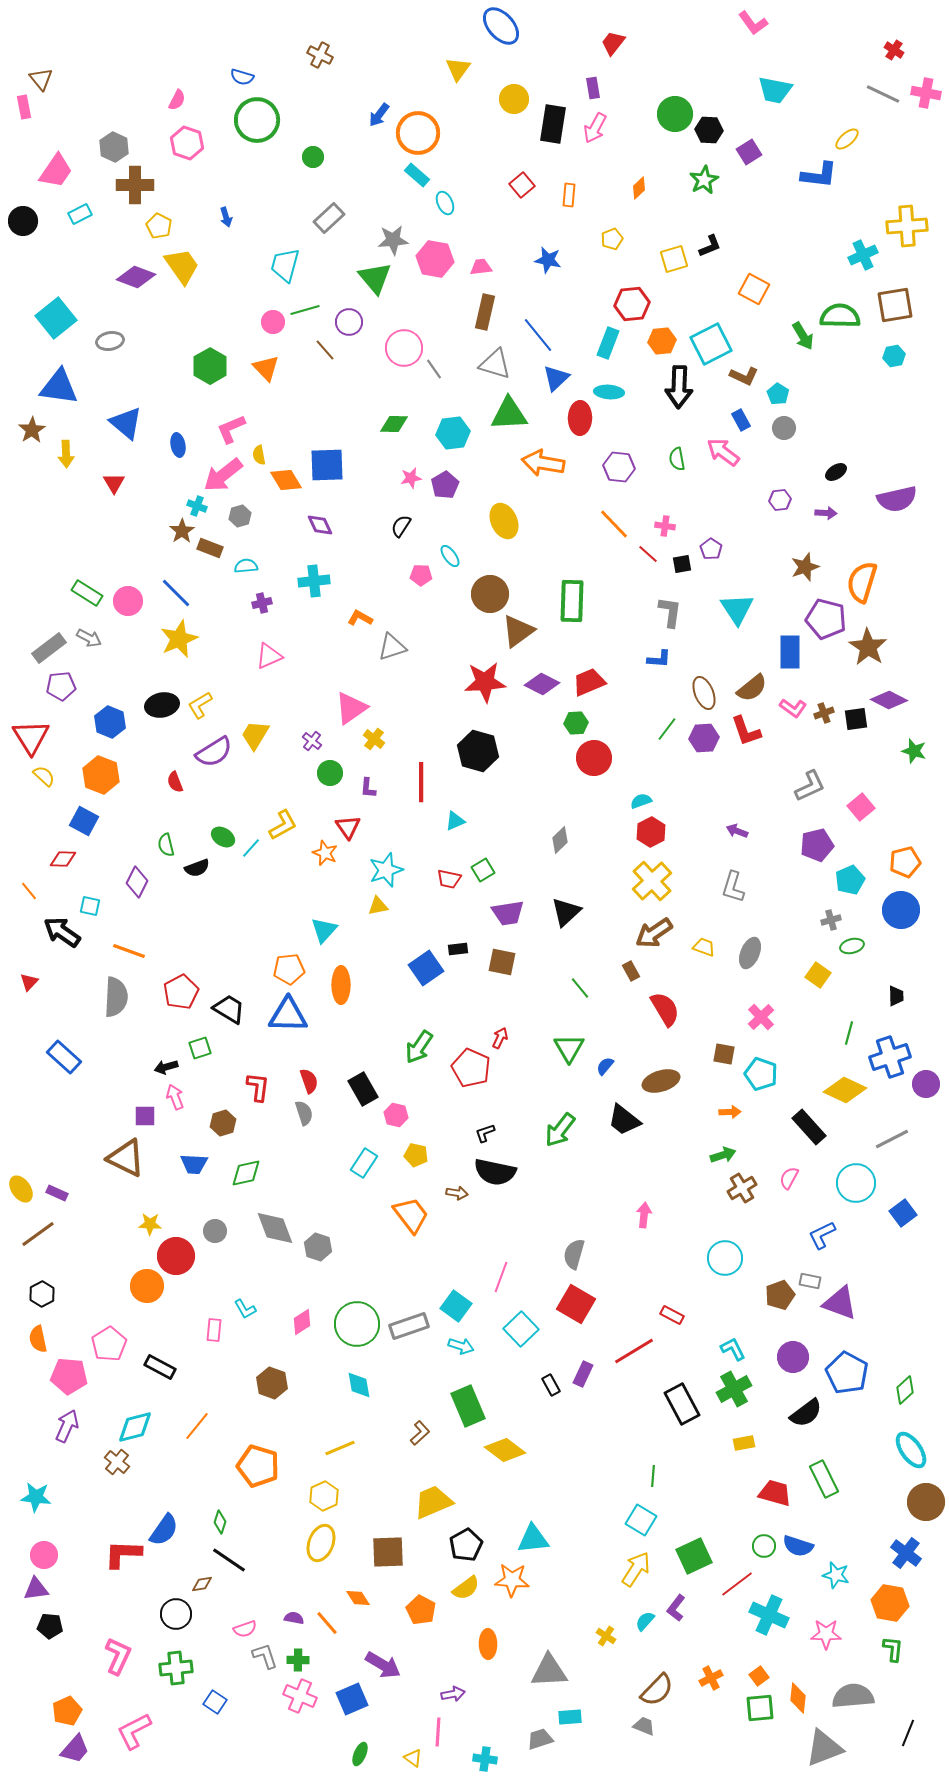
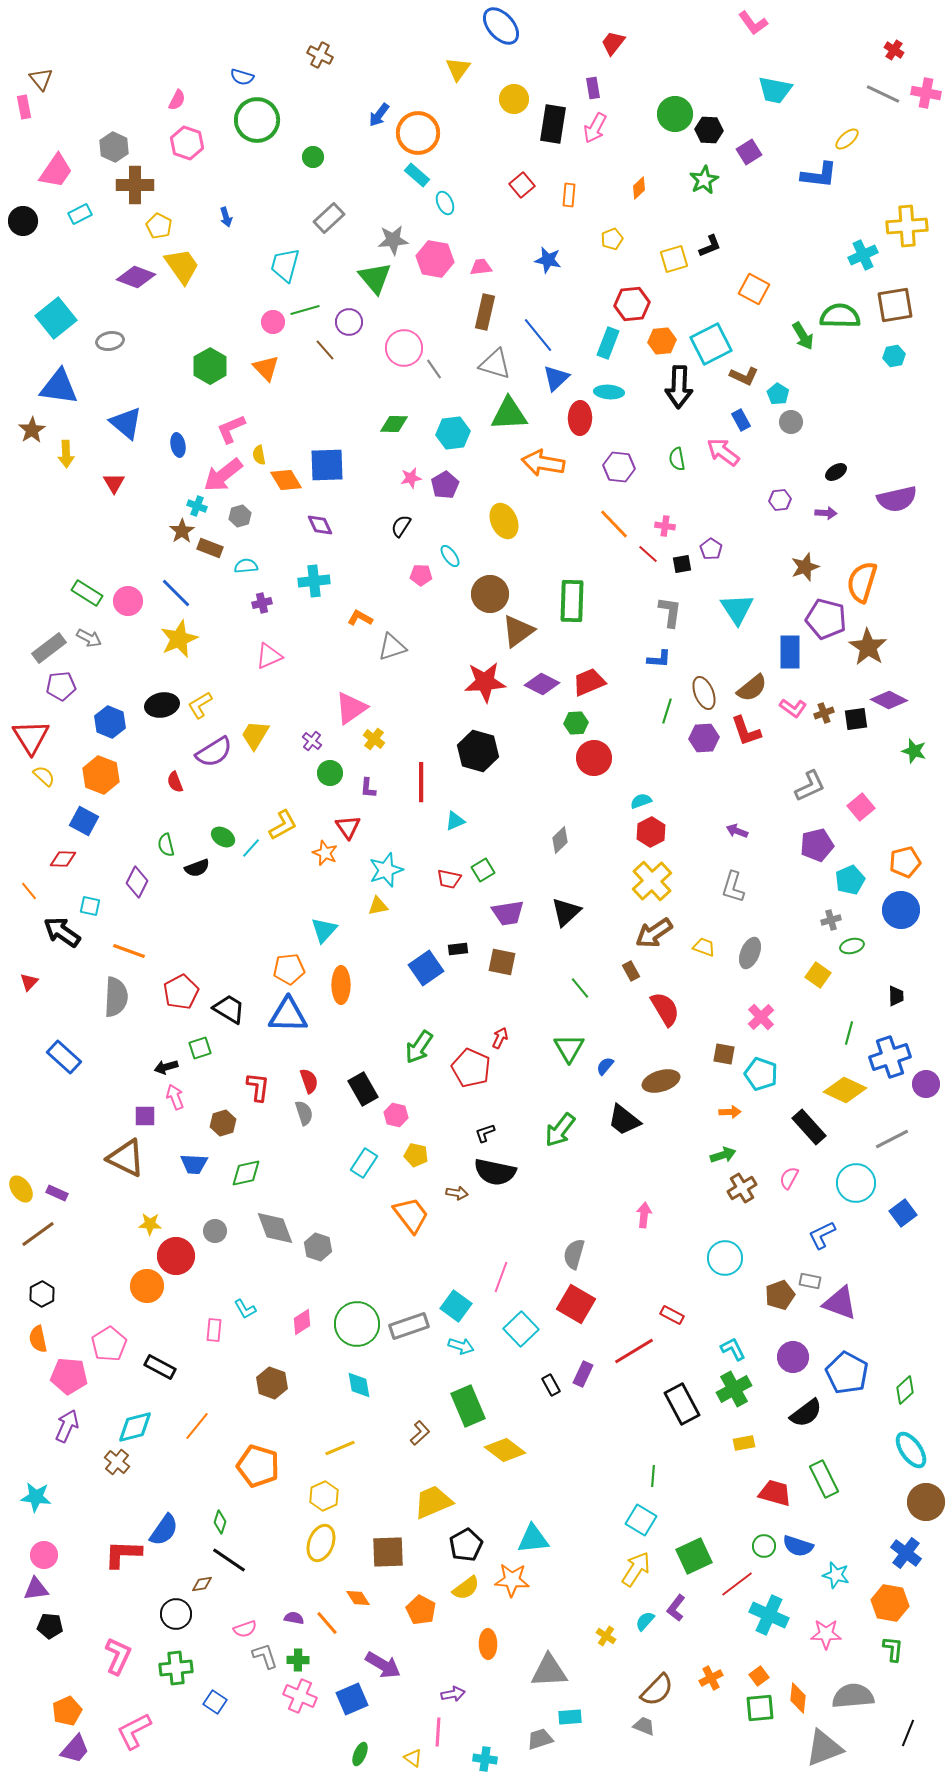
gray circle at (784, 428): moved 7 px right, 6 px up
green line at (667, 729): moved 18 px up; rotated 20 degrees counterclockwise
